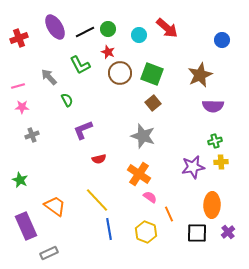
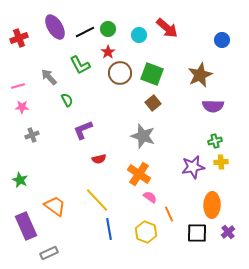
red star: rotated 16 degrees clockwise
